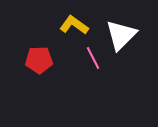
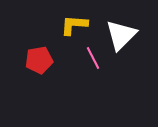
yellow L-shape: rotated 32 degrees counterclockwise
red pentagon: rotated 8 degrees counterclockwise
